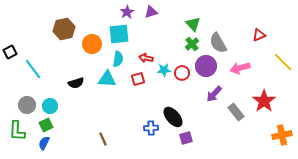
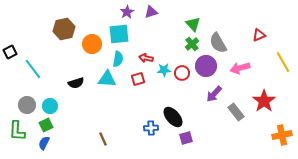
yellow line: rotated 15 degrees clockwise
